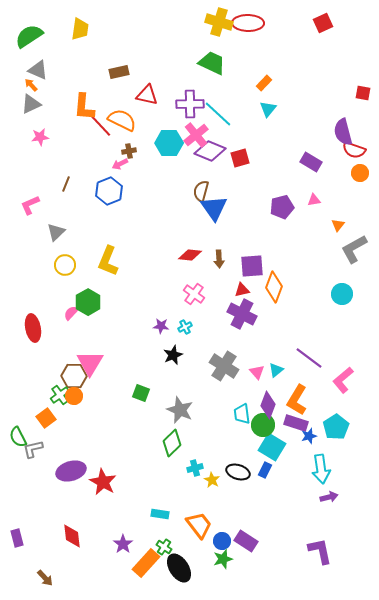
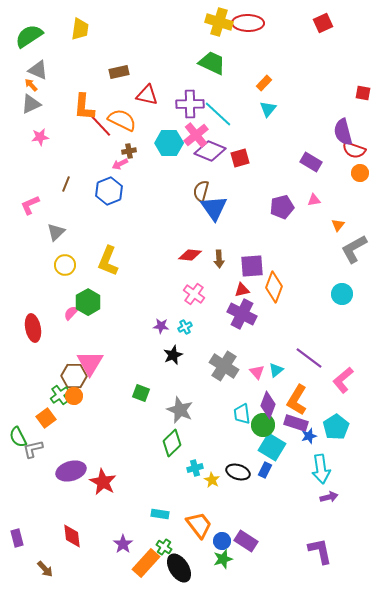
brown arrow at (45, 578): moved 9 px up
